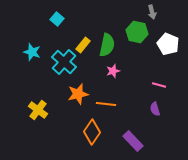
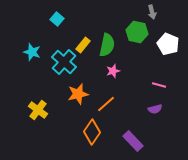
orange line: rotated 48 degrees counterclockwise
purple semicircle: rotated 88 degrees counterclockwise
